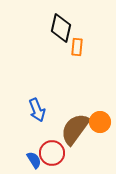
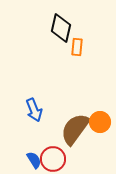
blue arrow: moved 3 px left
red circle: moved 1 px right, 6 px down
